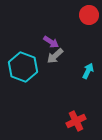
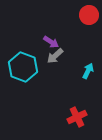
red cross: moved 1 px right, 4 px up
